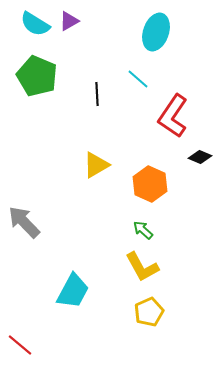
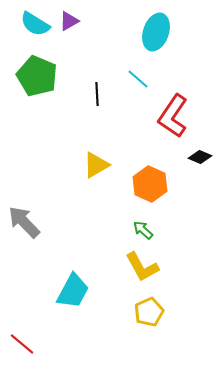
red line: moved 2 px right, 1 px up
